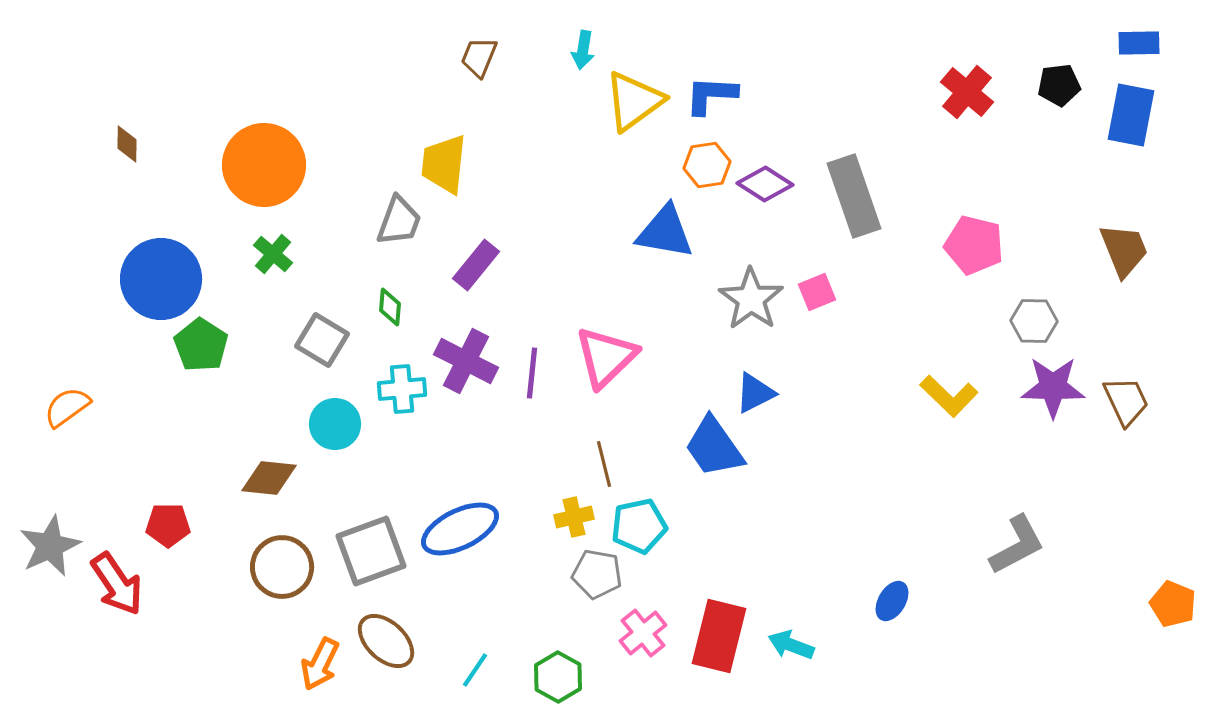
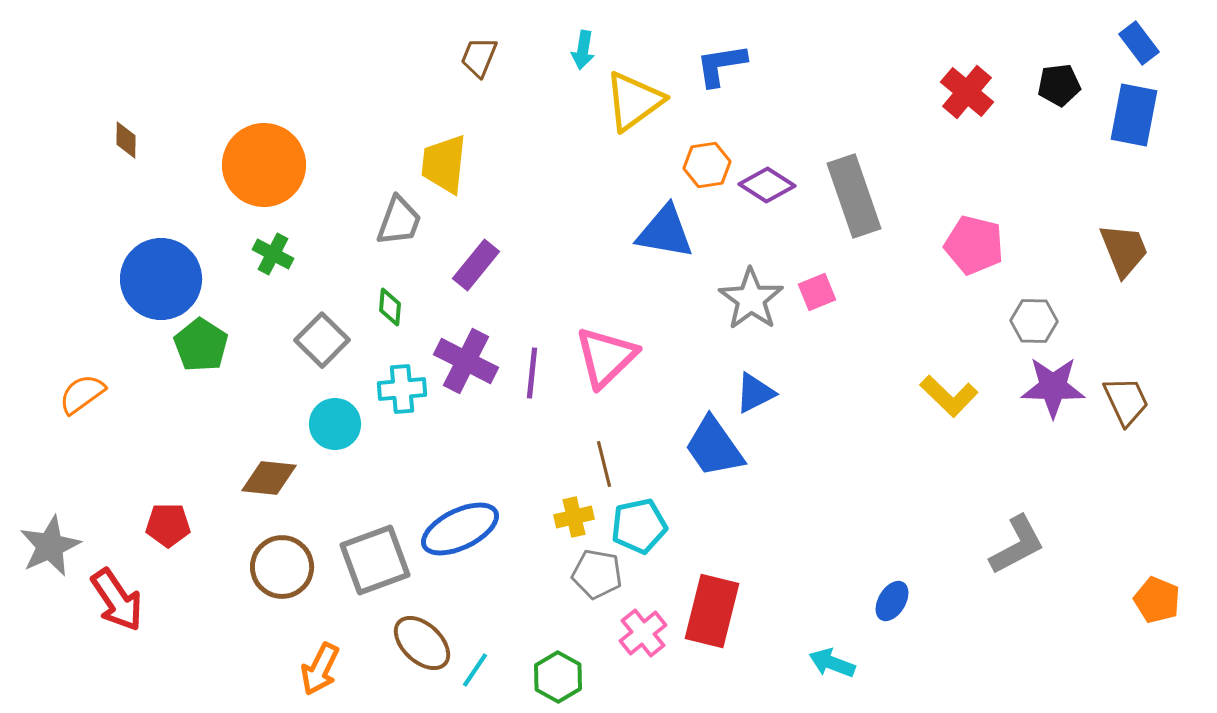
blue rectangle at (1139, 43): rotated 54 degrees clockwise
blue L-shape at (711, 95): moved 10 px right, 30 px up; rotated 12 degrees counterclockwise
blue rectangle at (1131, 115): moved 3 px right
brown diamond at (127, 144): moved 1 px left, 4 px up
purple diamond at (765, 184): moved 2 px right, 1 px down
green cross at (273, 254): rotated 12 degrees counterclockwise
gray square at (322, 340): rotated 14 degrees clockwise
orange semicircle at (67, 407): moved 15 px right, 13 px up
gray square at (371, 551): moved 4 px right, 9 px down
red arrow at (117, 584): moved 16 px down
orange pentagon at (1173, 604): moved 16 px left, 4 px up
red rectangle at (719, 636): moved 7 px left, 25 px up
brown ellipse at (386, 641): moved 36 px right, 2 px down
cyan arrow at (791, 645): moved 41 px right, 18 px down
orange arrow at (320, 664): moved 5 px down
